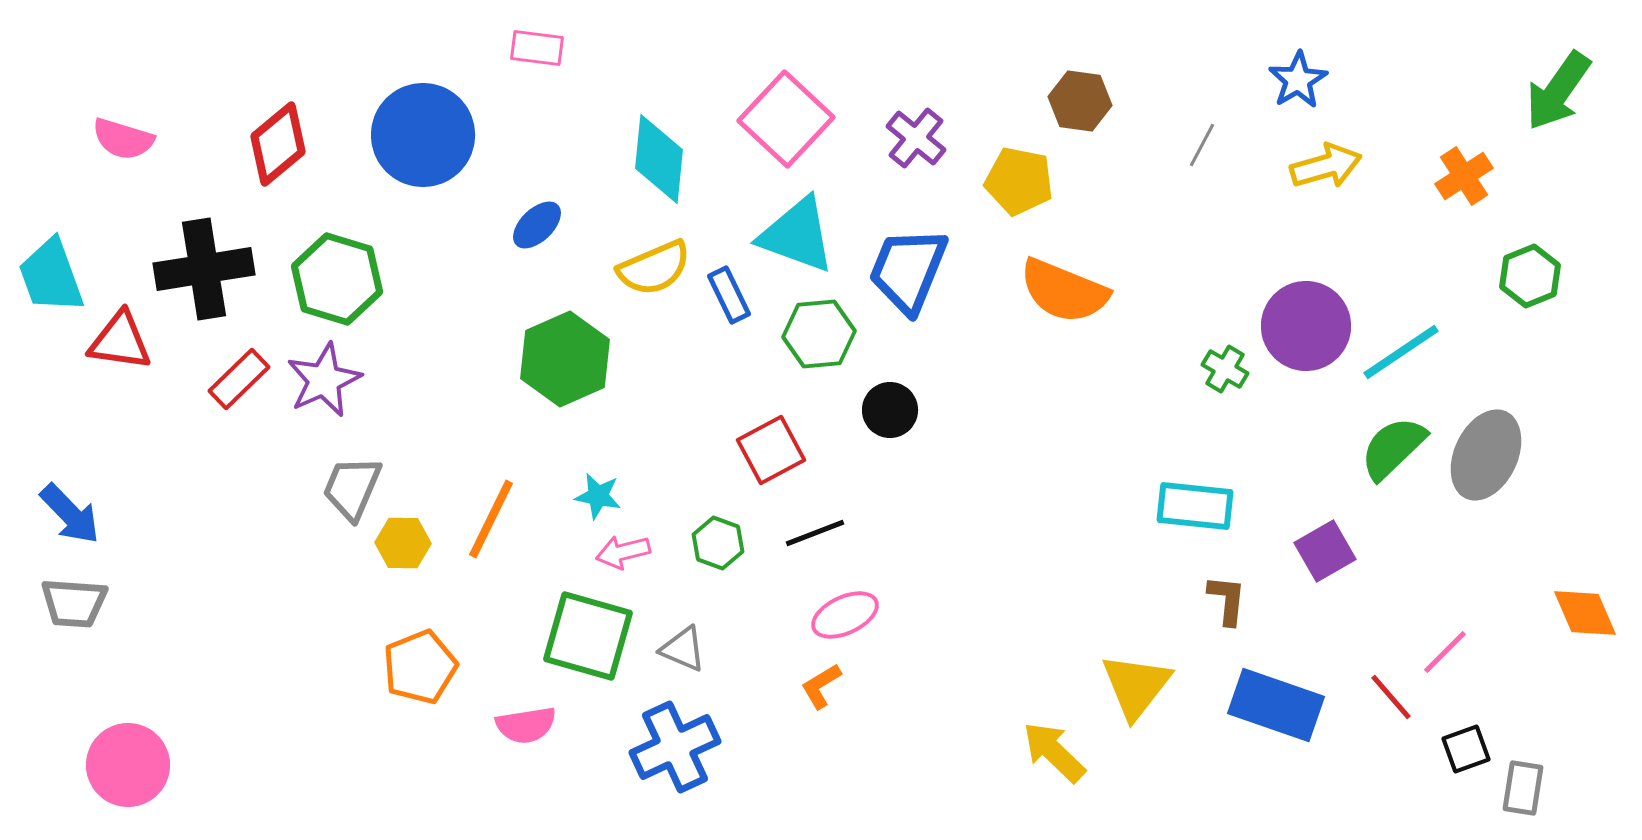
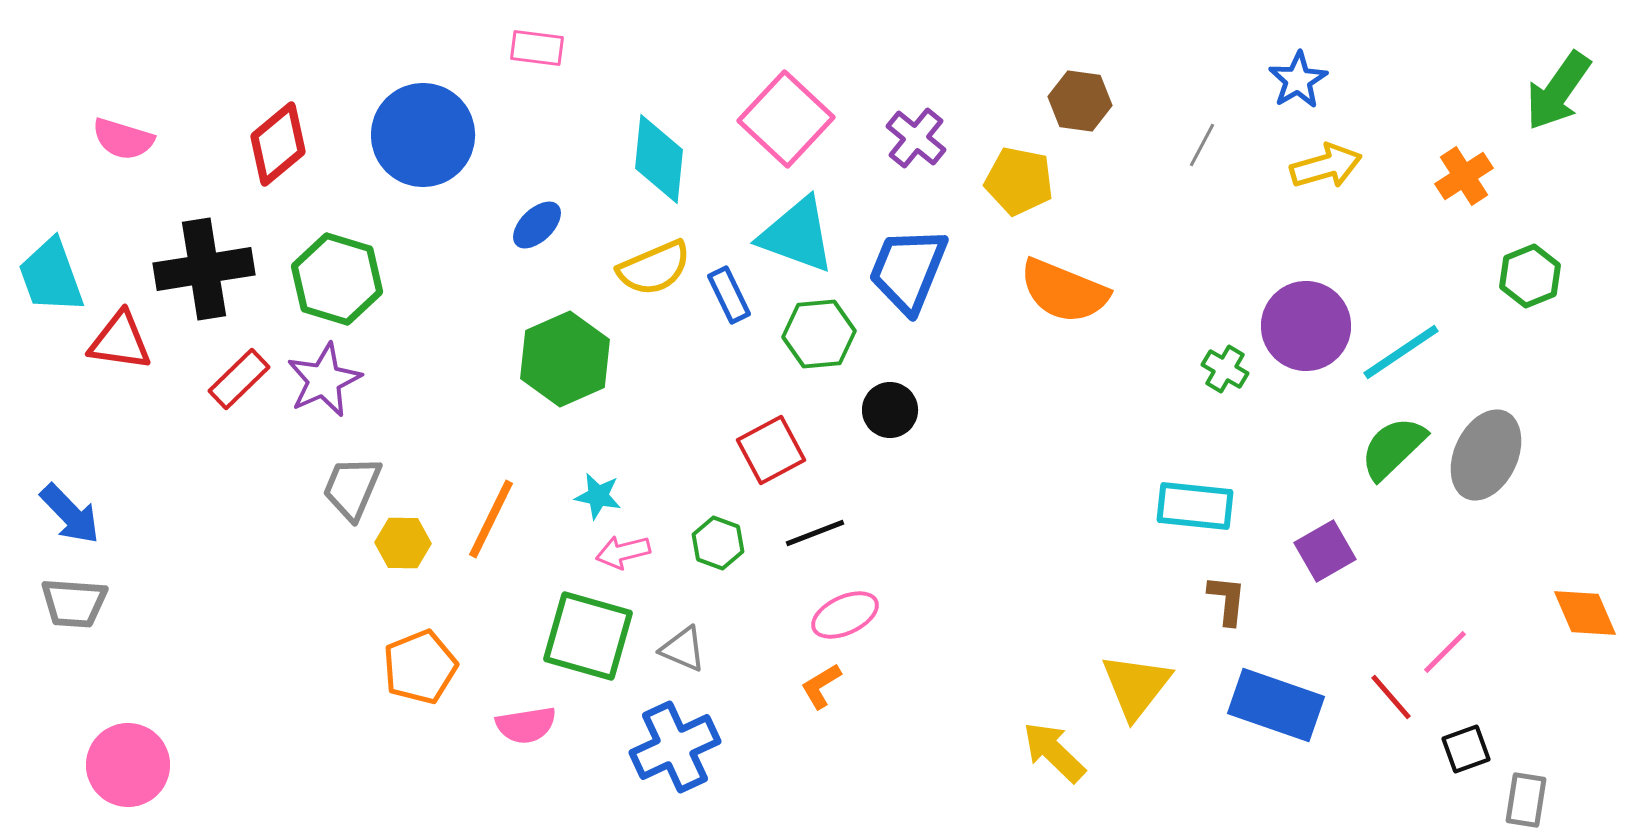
gray rectangle at (1523, 788): moved 3 px right, 12 px down
